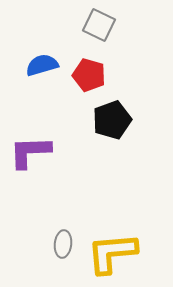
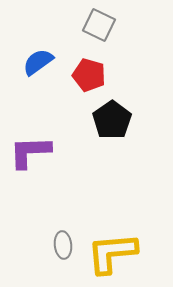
blue semicircle: moved 4 px left, 3 px up; rotated 20 degrees counterclockwise
black pentagon: rotated 15 degrees counterclockwise
gray ellipse: moved 1 px down; rotated 12 degrees counterclockwise
